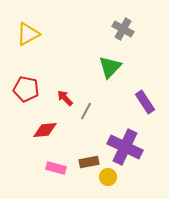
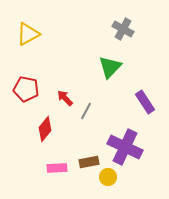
red diamond: moved 1 px up; rotated 45 degrees counterclockwise
pink rectangle: moved 1 px right; rotated 18 degrees counterclockwise
